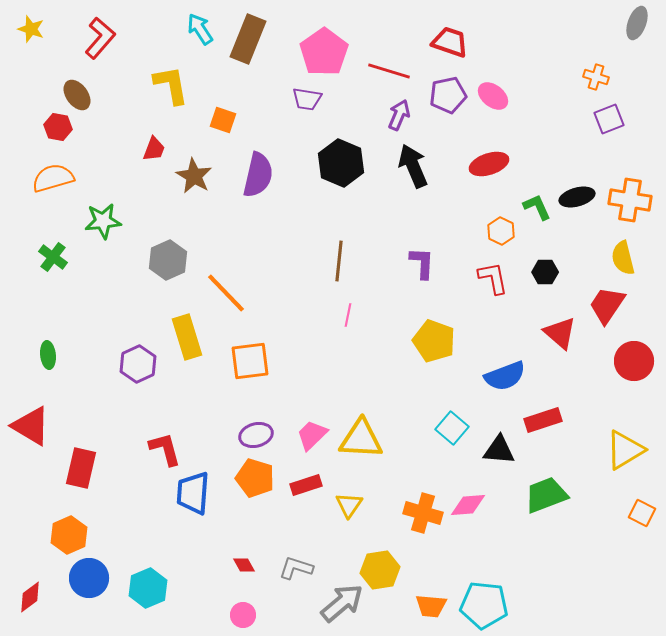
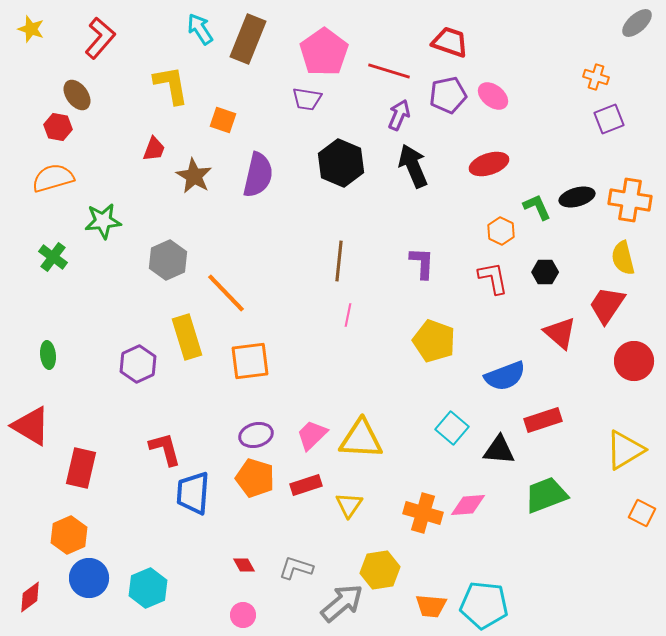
gray ellipse at (637, 23): rotated 28 degrees clockwise
